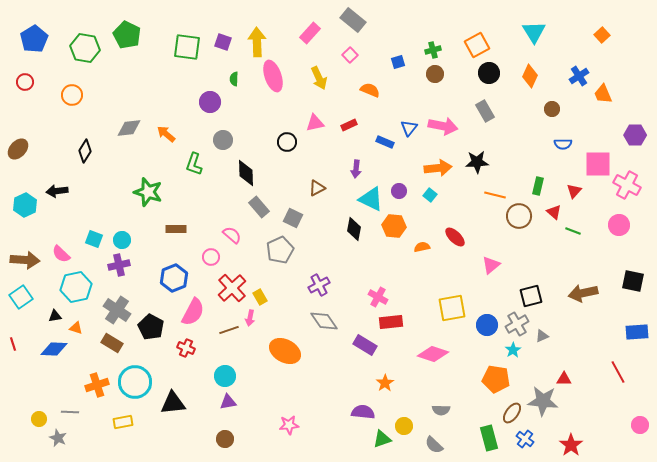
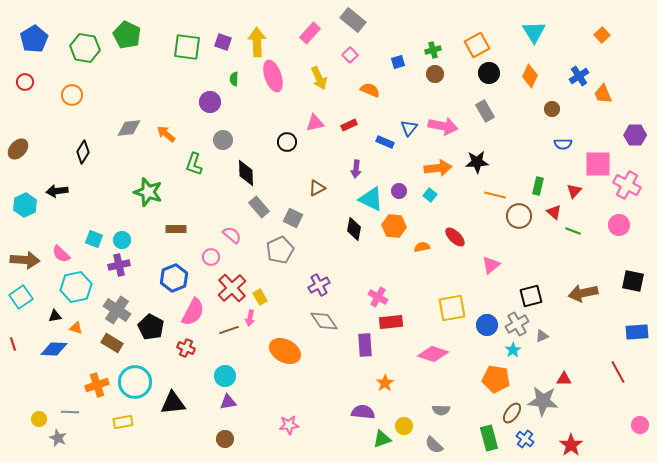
black diamond at (85, 151): moved 2 px left, 1 px down
purple rectangle at (365, 345): rotated 55 degrees clockwise
